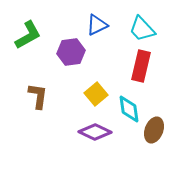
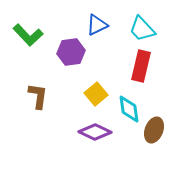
green L-shape: rotated 76 degrees clockwise
